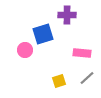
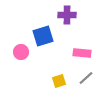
blue square: moved 2 px down
pink circle: moved 4 px left, 2 px down
gray line: moved 1 px left
